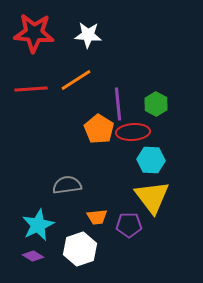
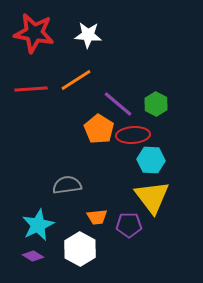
red star: rotated 6 degrees clockwise
purple line: rotated 44 degrees counterclockwise
red ellipse: moved 3 px down
white hexagon: rotated 12 degrees counterclockwise
